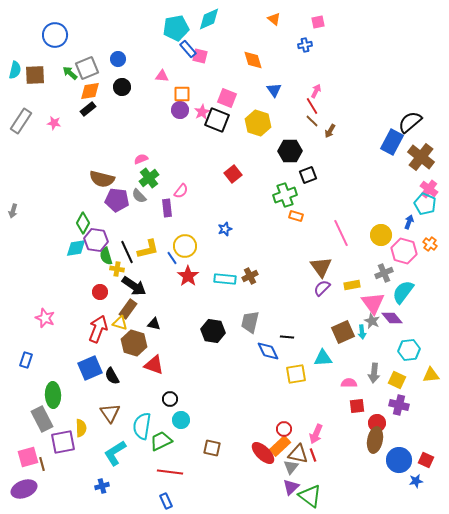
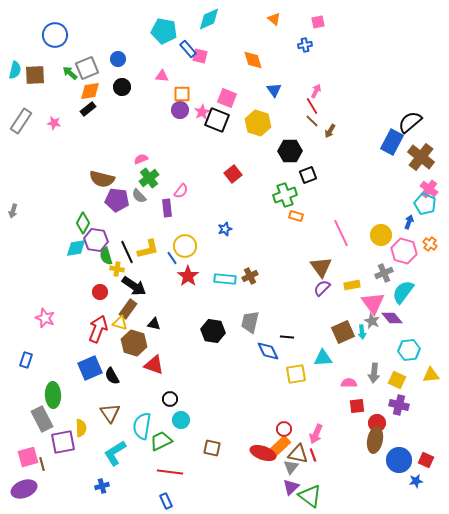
cyan pentagon at (176, 28): moved 12 px left, 3 px down; rotated 20 degrees clockwise
red ellipse at (263, 453): rotated 25 degrees counterclockwise
